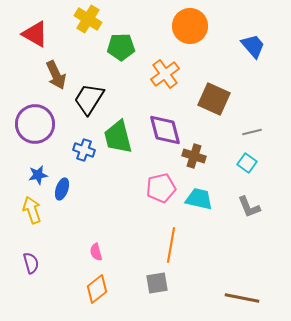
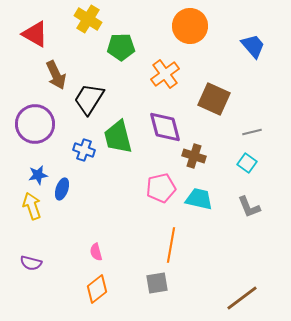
purple diamond: moved 3 px up
yellow arrow: moved 4 px up
purple semicircle: rotated 120 degrees clockwise
brown line: rotated 48 degrees counterclockwise
